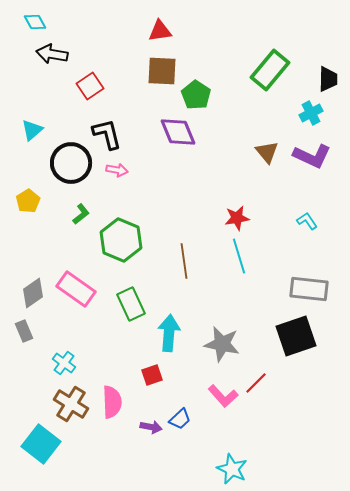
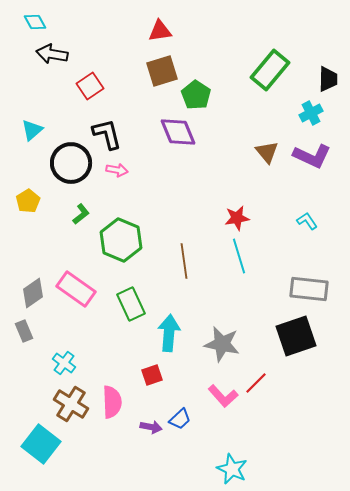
brown square at (162, 71): rotated 20 degrees counterclockwise
